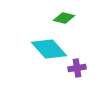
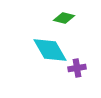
cyan diamond: moved 1 px right, 1 px down; rotated 12 degrees clockwise
